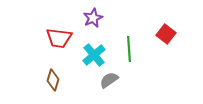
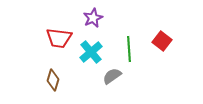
red square: moved 4 px left, 7 px down
cyan cross: moved 3 px left, 3 px up
gray semicircle: moved 3 px right, 4 px up
